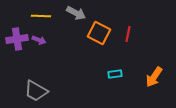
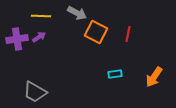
gray arrow: moved 1 px right
orange square: moved 3 px left, 1 px up
purple arrow: moved 3 px up; rotated 56 degrees counterclockwise
gray trapezoid: moved 1 px left, 1 px down
